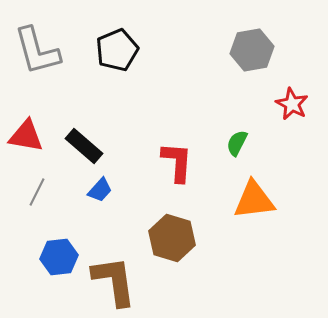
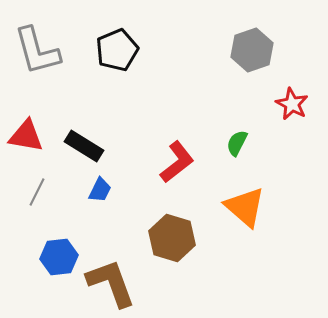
gray hexagon: rotated 9 degrees counterclockwise
black rectangle: rotated 9 degrees counterclockwise
red L-shape: rotated 48 degrees clockwise
blue trapezoid: rotated 16 degrees counterclockwise
orange triangle: moved 9 px left, 7 px down; rotated 48 degrees clockwise
brown L-shape: moved 3 px left, 2 px down; rotated 12 degrees counterclockwise
